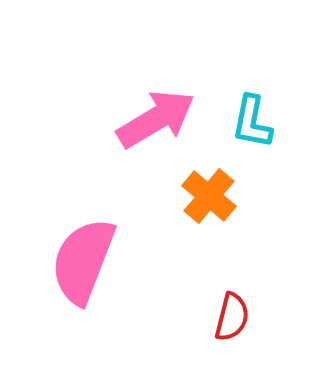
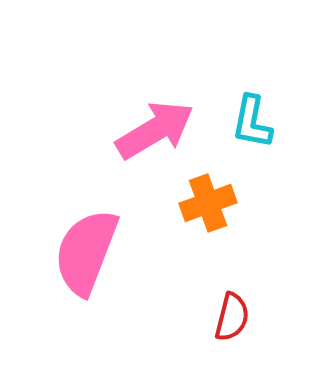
pink arrow: moved 1 px left, 11 px down
orange cross: moved 1 px left, 7 px down; rotated 30 degrees clockwise
pink semicircle: moved 3 px right, 9 px up
